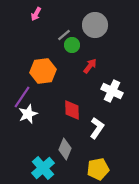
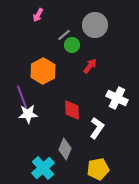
pink arrow: moved 2 px right, 1 px down
orange hexagon: rotated 20 degrees counterclockwise
white cross: moved 5 px right, 7 px down
purple line: rotated 55 degrees counterclockwise
white star: rotated 18 degrees clockwise
